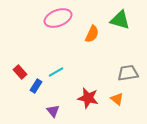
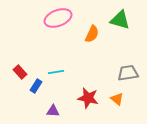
cyan line: rotated 21 degrees clockwise
purple triangle: rotated 48 degrees counterclockwise
